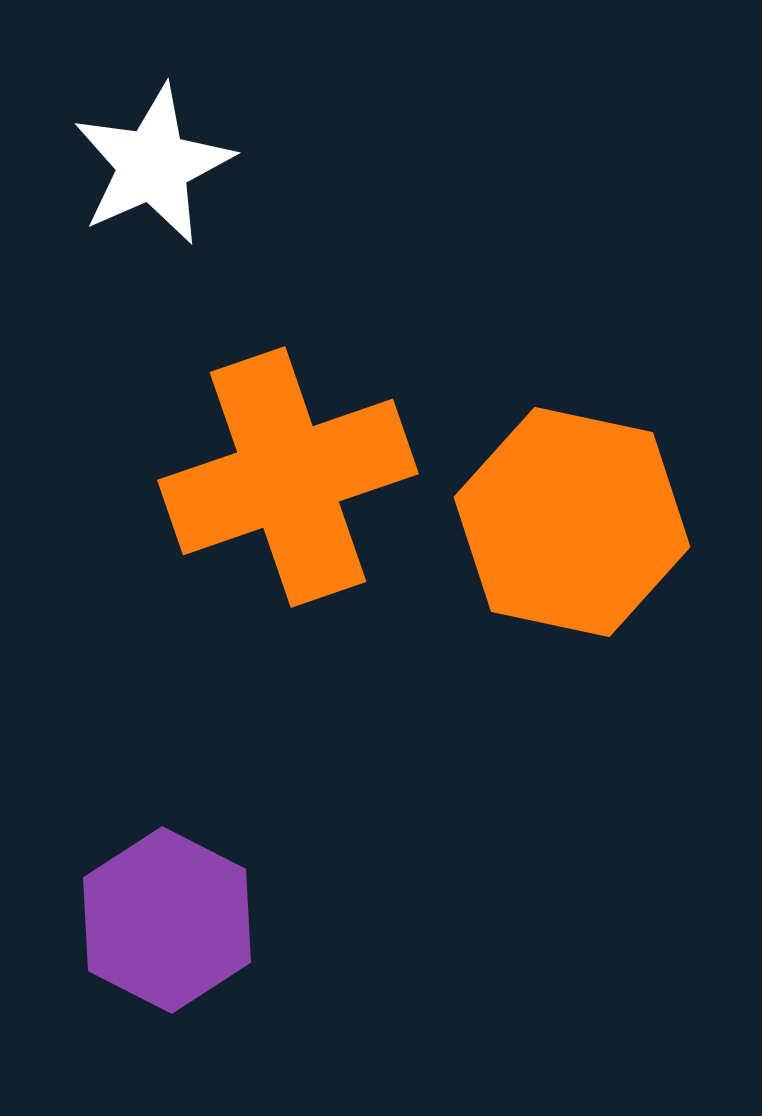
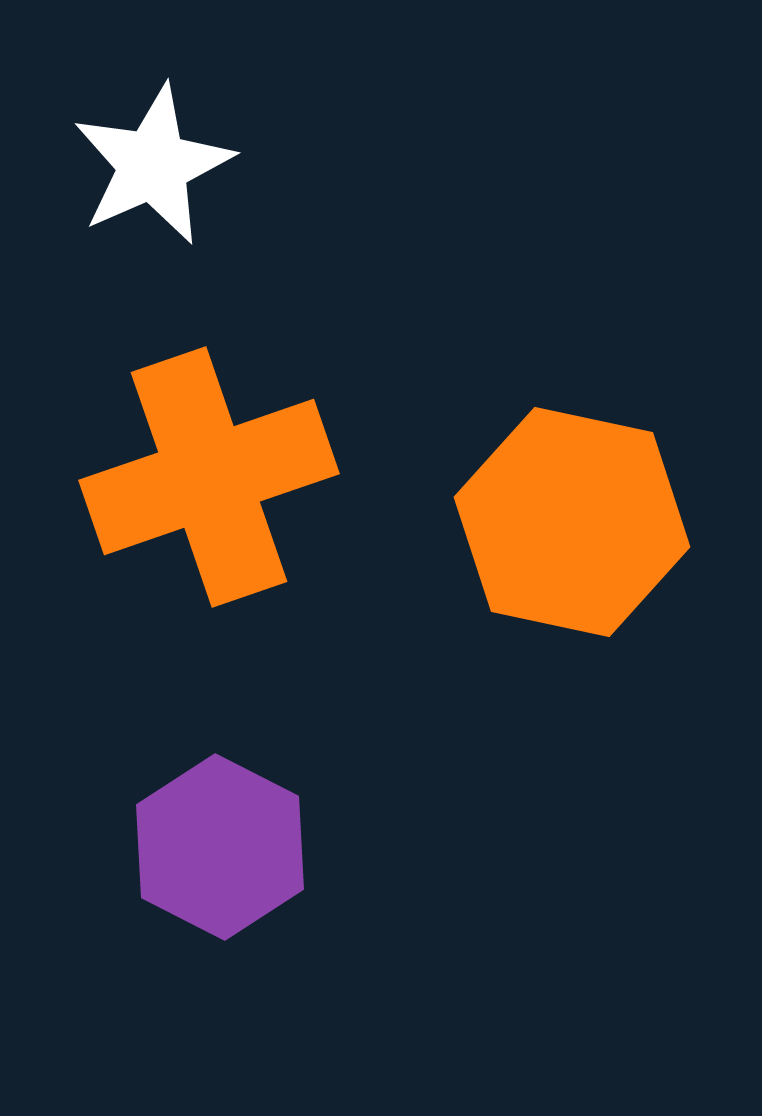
orange cross: moved 79 px left
purple hexagon: moved 53 px right, 73 px up
